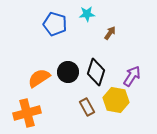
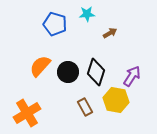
brown arrow: rotated 24 degrees clockwise
orange semicircle: moved 1 px right, 12 px up; rotated 15 degrees counterclockwise
brown rectangle: moved 2 px left
orange cross: rotated 16 degrees counterclockwise
